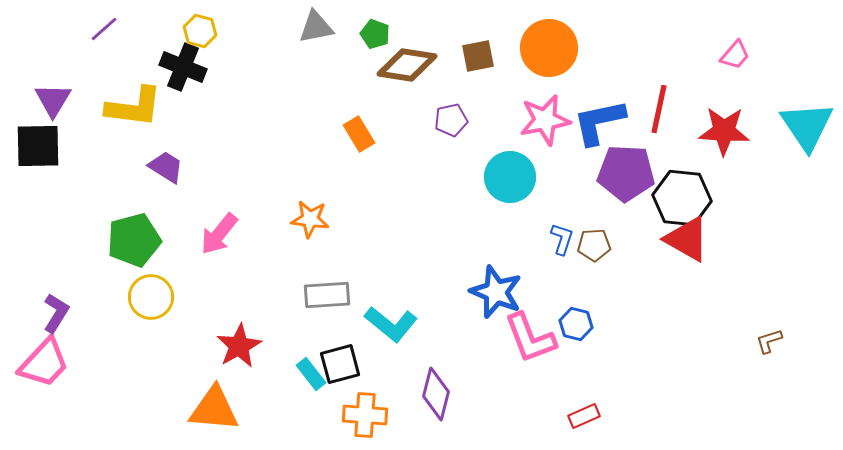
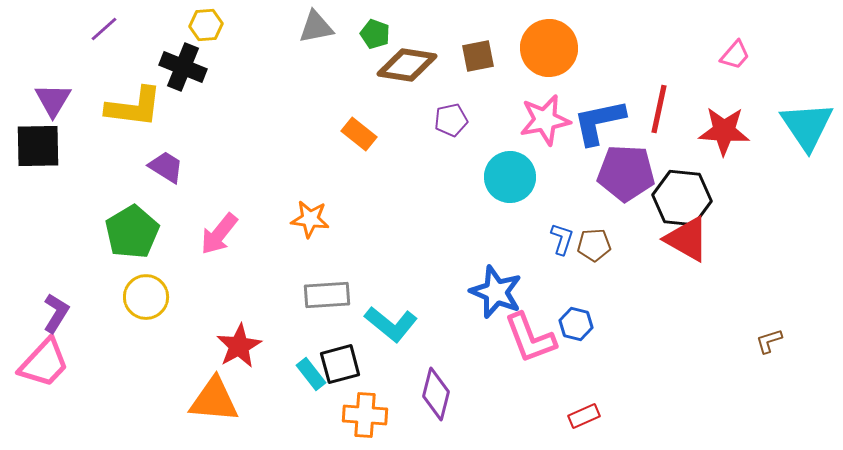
yellow hexagon at (200, 31): moved 6 px right, 6 px up; rotated 20 degrees counterclockwise
orange rectangle at (359, 134): rotated 20 degrees counterclockwise
green pentagon at (134, 240): moved 2 px left, 8 px up; rotated 16 degrees counterclockwise
yellow circle at (151, 297): moved 5 px left
orange triangle at (214, 409): moved 9 px up
